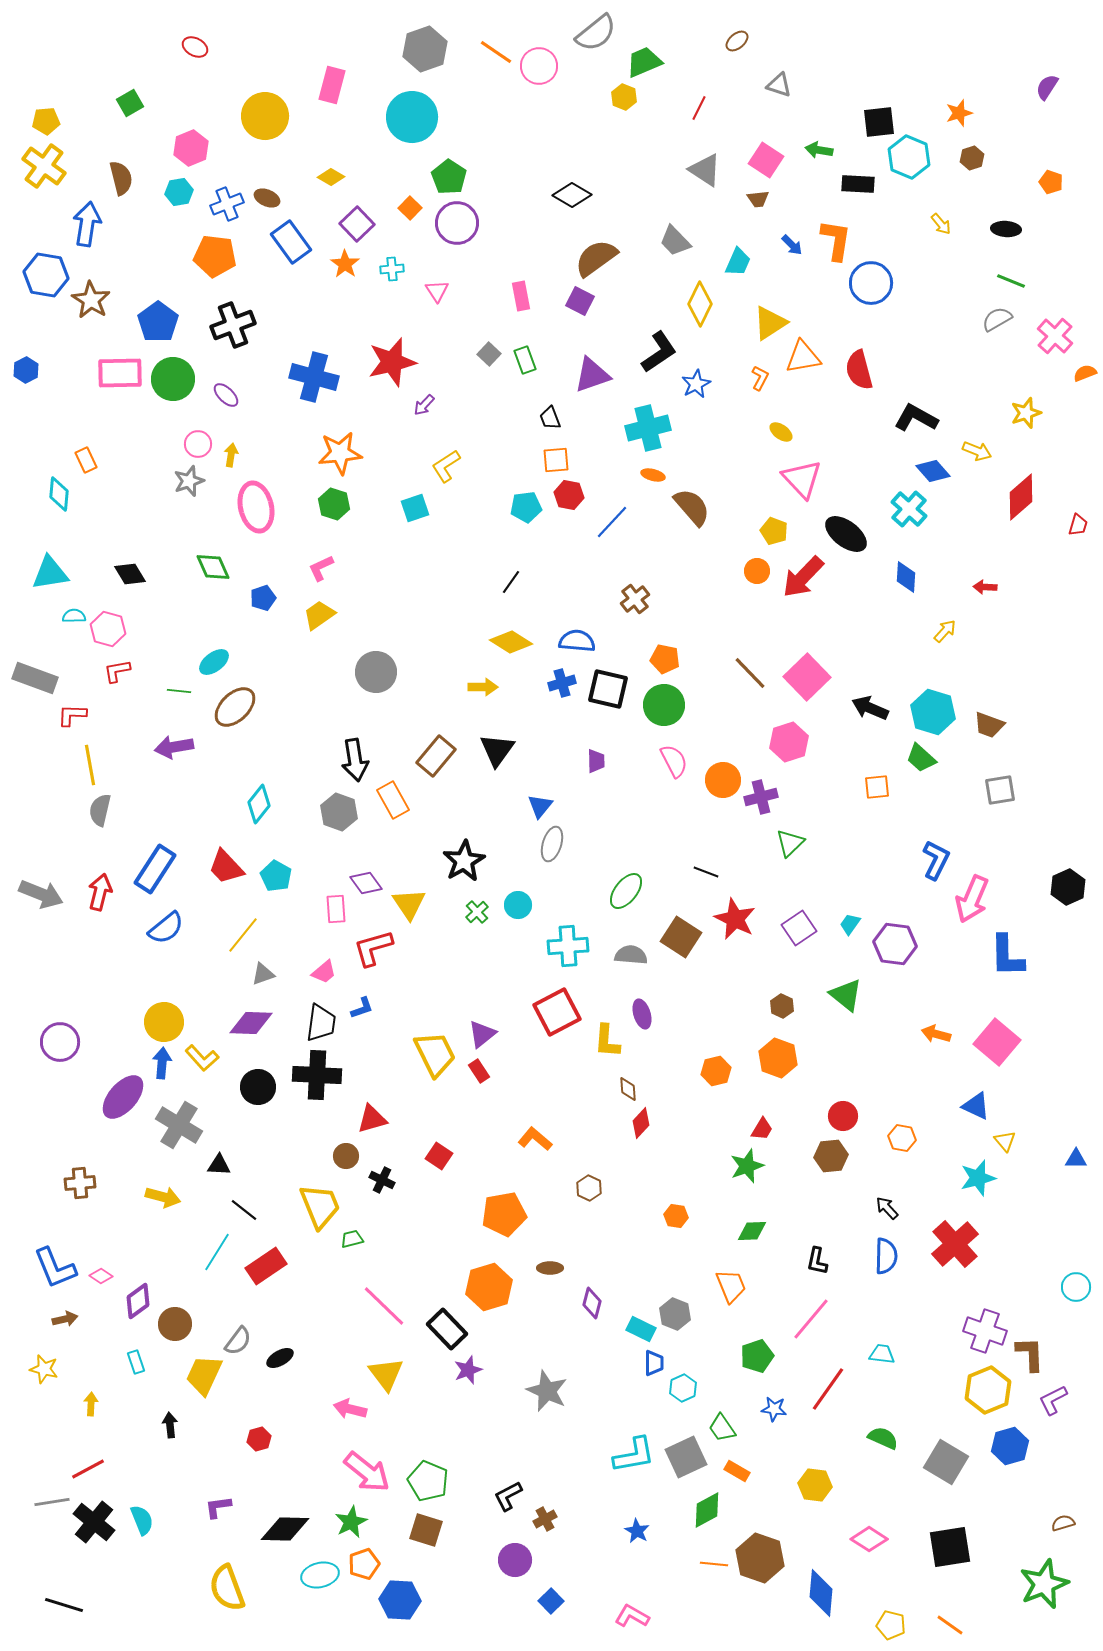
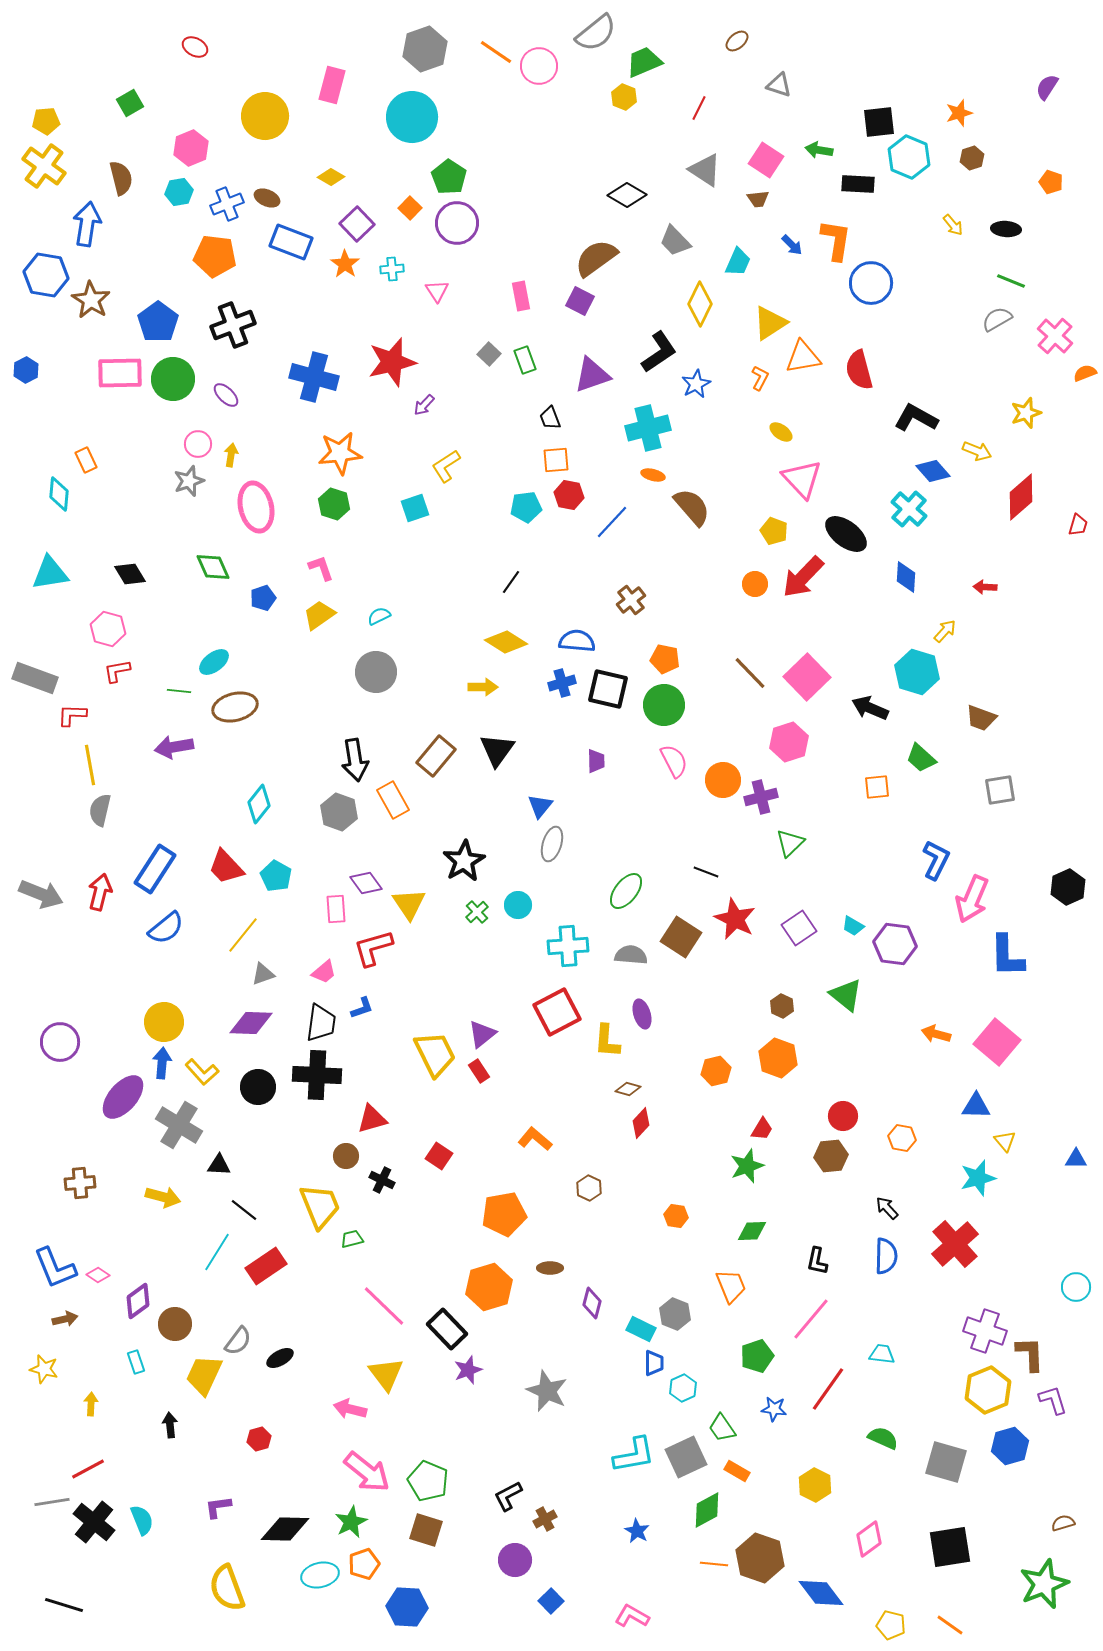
black diamond at (572, 195): moved 55 px right
yellow arrow at (941, 224): moved 12 px right, 1 px down
blue rectangle at (291, 242): rotated 33 degrees counterclockwise
pink L-shape at (321, 568): rotated 96 degrees clockwise
orange circle at (757, 571): moved 2 px left, 13 px down
brown cross at (635, 599): moved 4 px left, 1 px down
cyan semicircle at (74, 616): moved 305 px right; rotated 25 degrees counterclockwise
yellow diamond at (511, 642): moved 5 px left
brown ellipse at (235, 707): rotated 30 degrees clockwise
cyan hexagon at (933, 712): moved 16 px left, 40 px up
brown trapezoid at (989, 725): moved 8 px left, 7 px up
cyan trapezoid at (850, 924): moved 3 px right, 2 px down; rotated 95 degrees counterclockwise
yellow L-shape at (202, 1058): moved 14 px down
brown diamond at (628, 1089): rotated 70 degrees counterclockwise
blue triangle at (976, 1106): rotated 24 degrees counterclockwise
pink diamond at (101, 1276): moved 3 px left, 1 px up
purple L-shape at (1053, 1400): rotated 100 degrees clockwise
gray square at (946, 1462): rotated 15 degrees counterclockwise
yellow hexagon at (815, 1485): rotated 20 degrees clockwise
pink diamond at (869, 1539): rotated 69 degrees counterclockwise
blue diamond at (821, 1593): rotated 42 degrees counterclockwise
blue hexagon at (400, 1600): moved 7 px right, 7 px down
